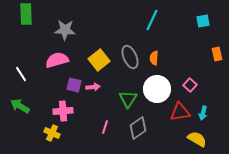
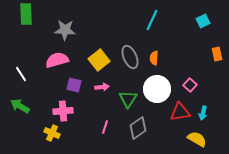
cyan square: rotated 16 degrees counterclockwise
pink arrow: moved 9 px right
